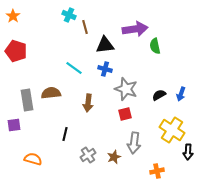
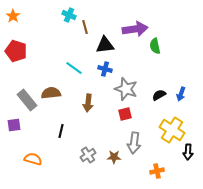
gray rectangle: rotated 30 degrees counterclockwise
black line: moved 4 px left, 3 px up
brown star: rotated 24 degrees clockwise
